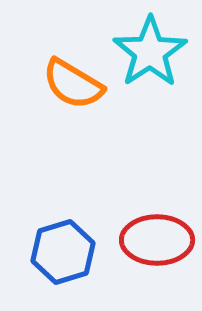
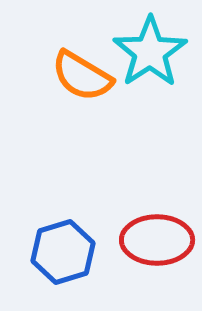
orange semicircle: moved 9 px right, 8 px up
